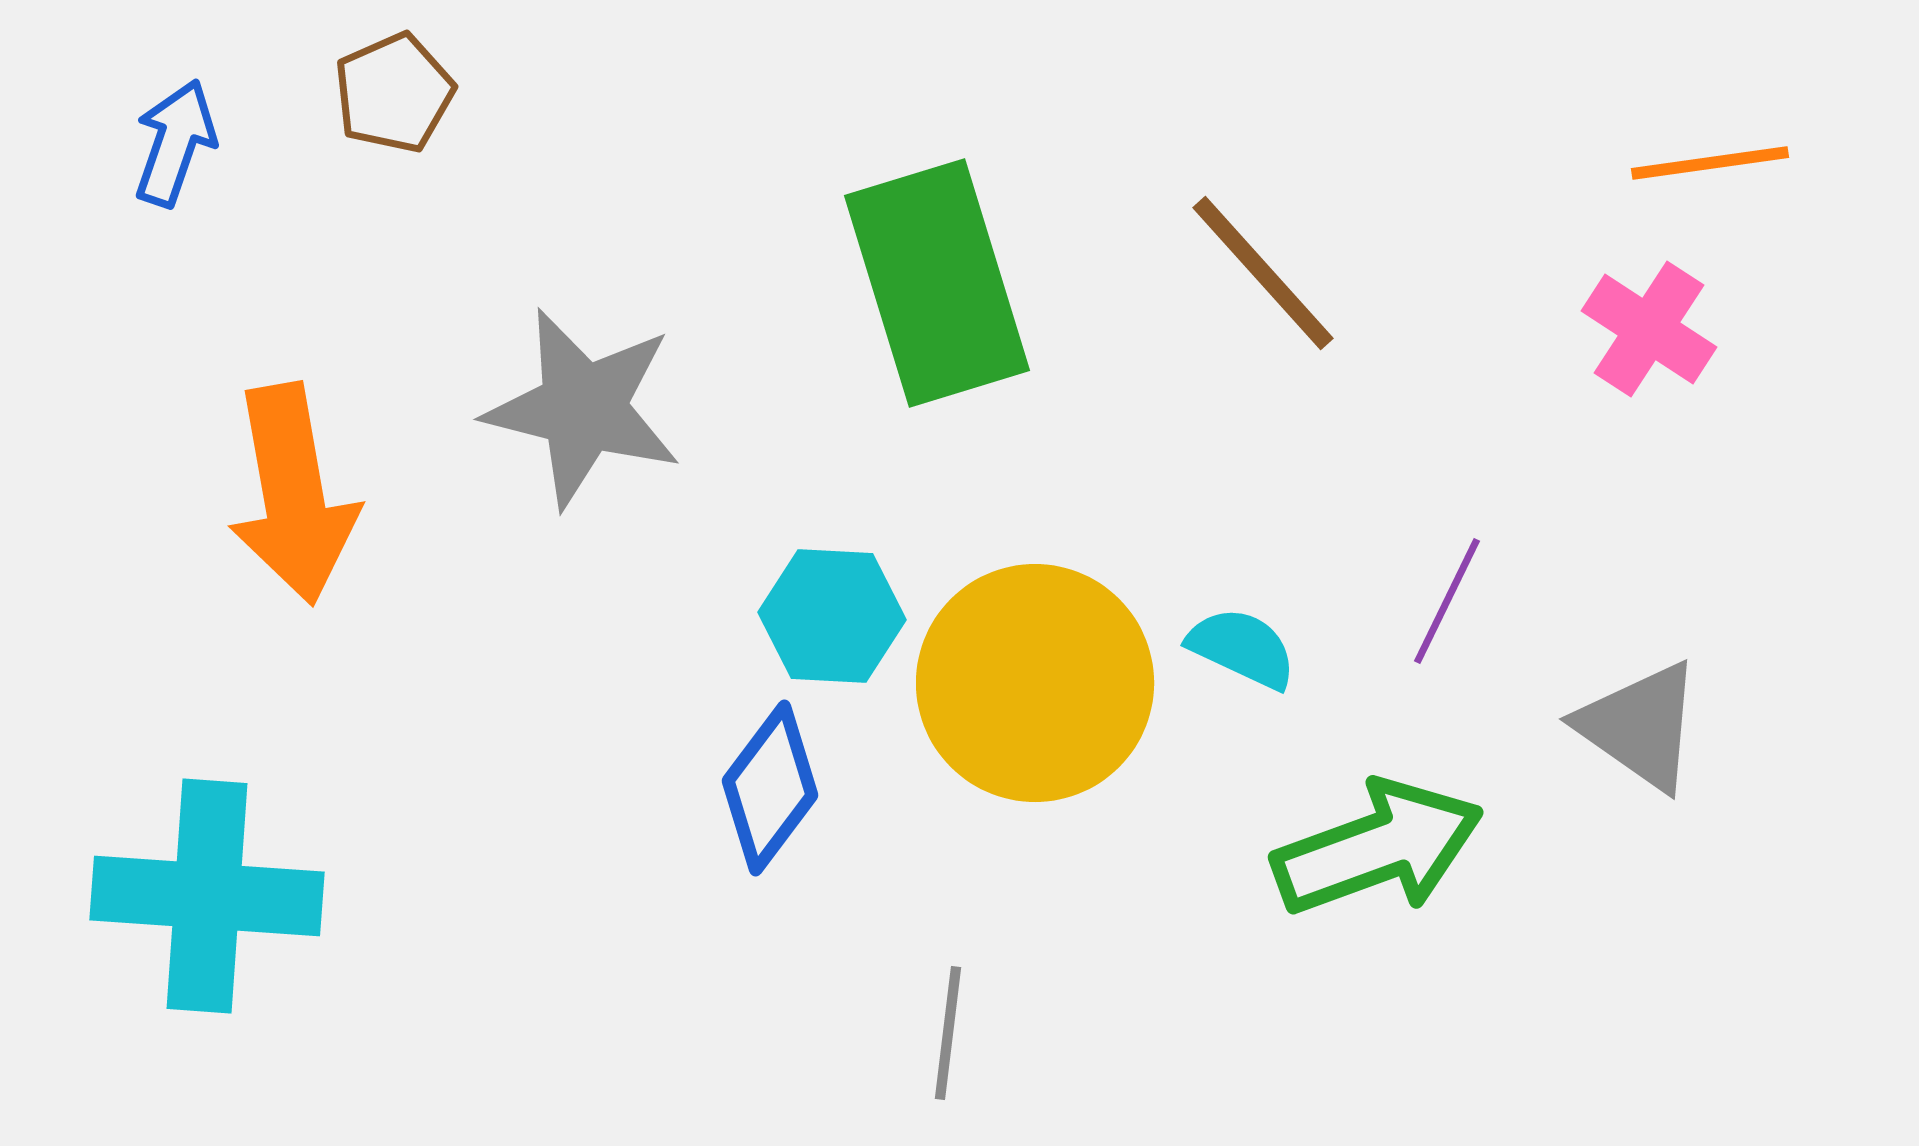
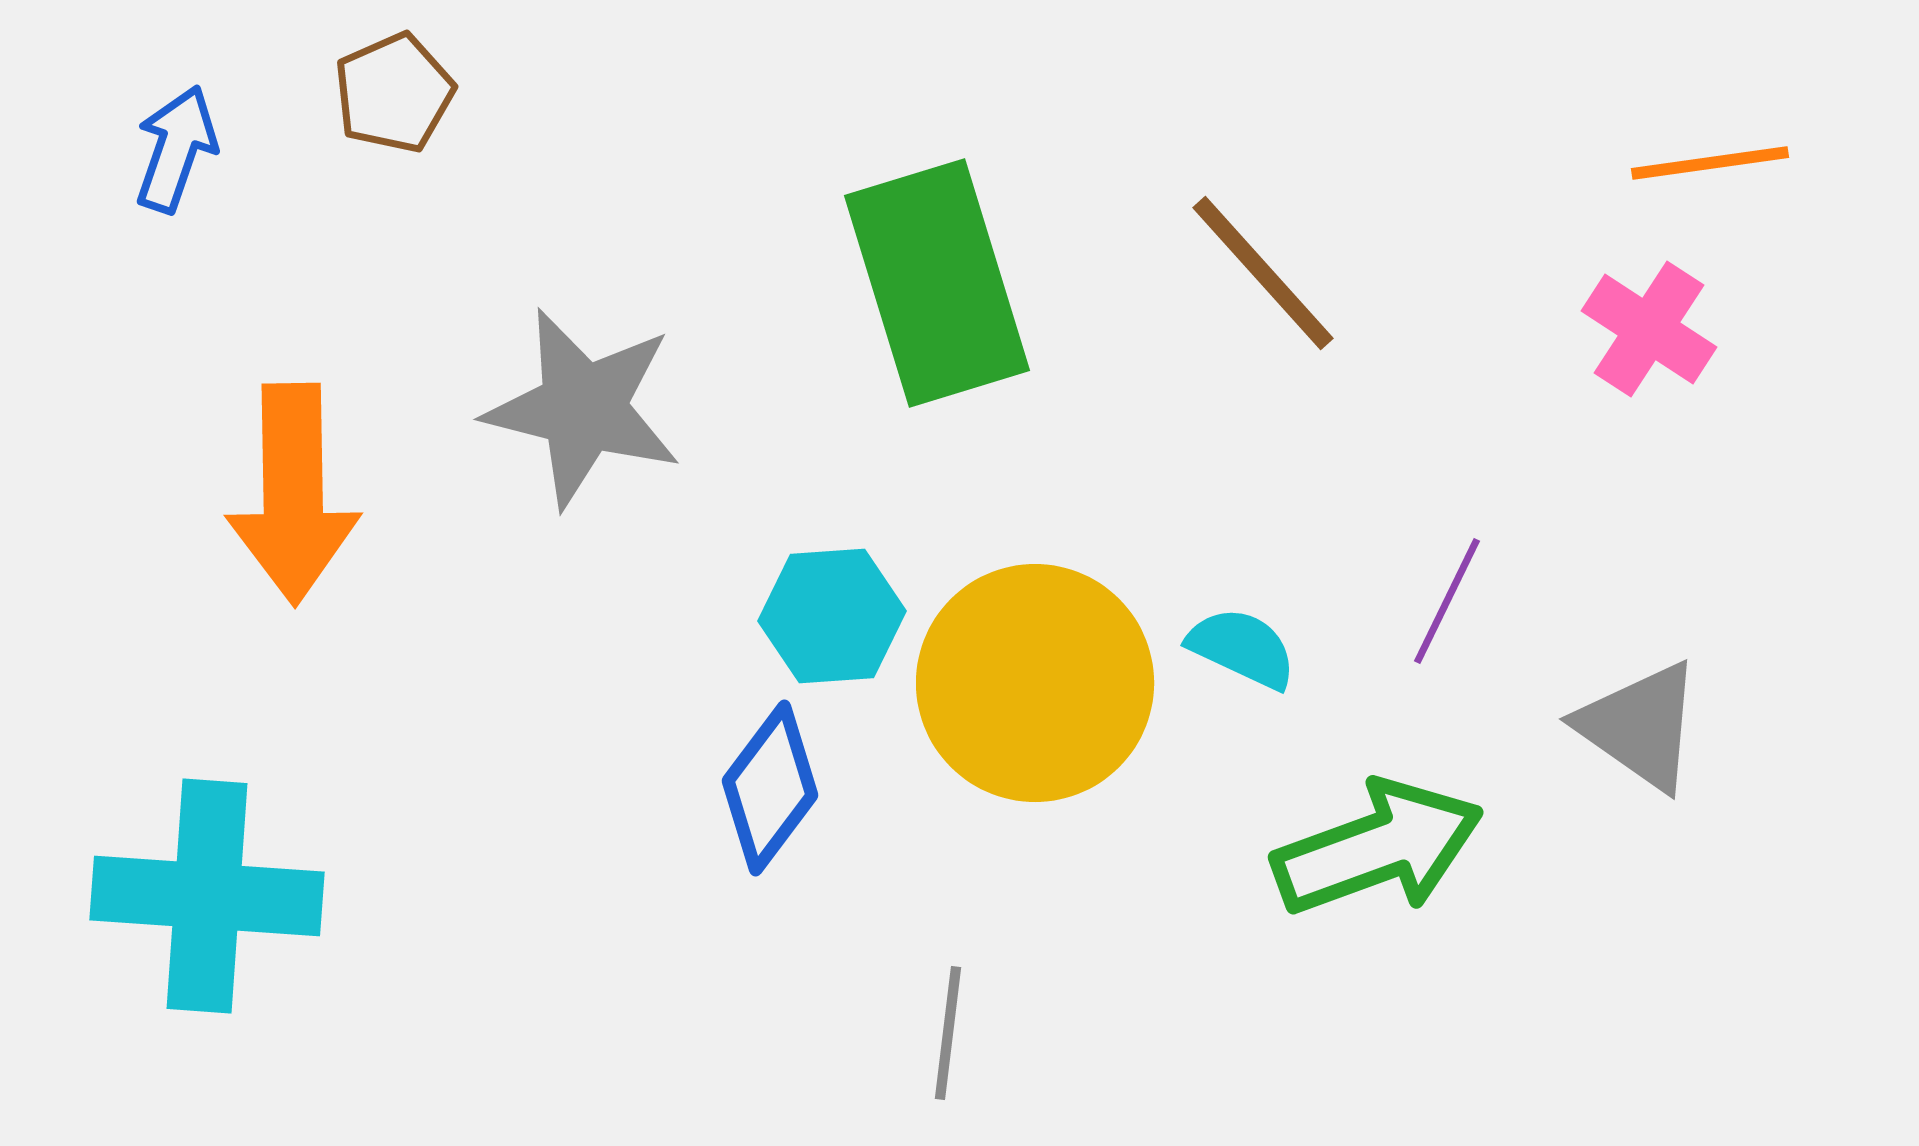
blue arrow: moved 1 px right, 6 px down
orange arrow: rotated 9 degrees clockwise
cyan hexagon: rotated 7 degrees counterclockwise
